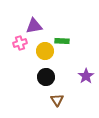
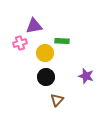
yellow circle: moved 2 px down
purple star: rotated 21 degrees counterclockwise
brown triangle: rotated 16 degrees clockwise
